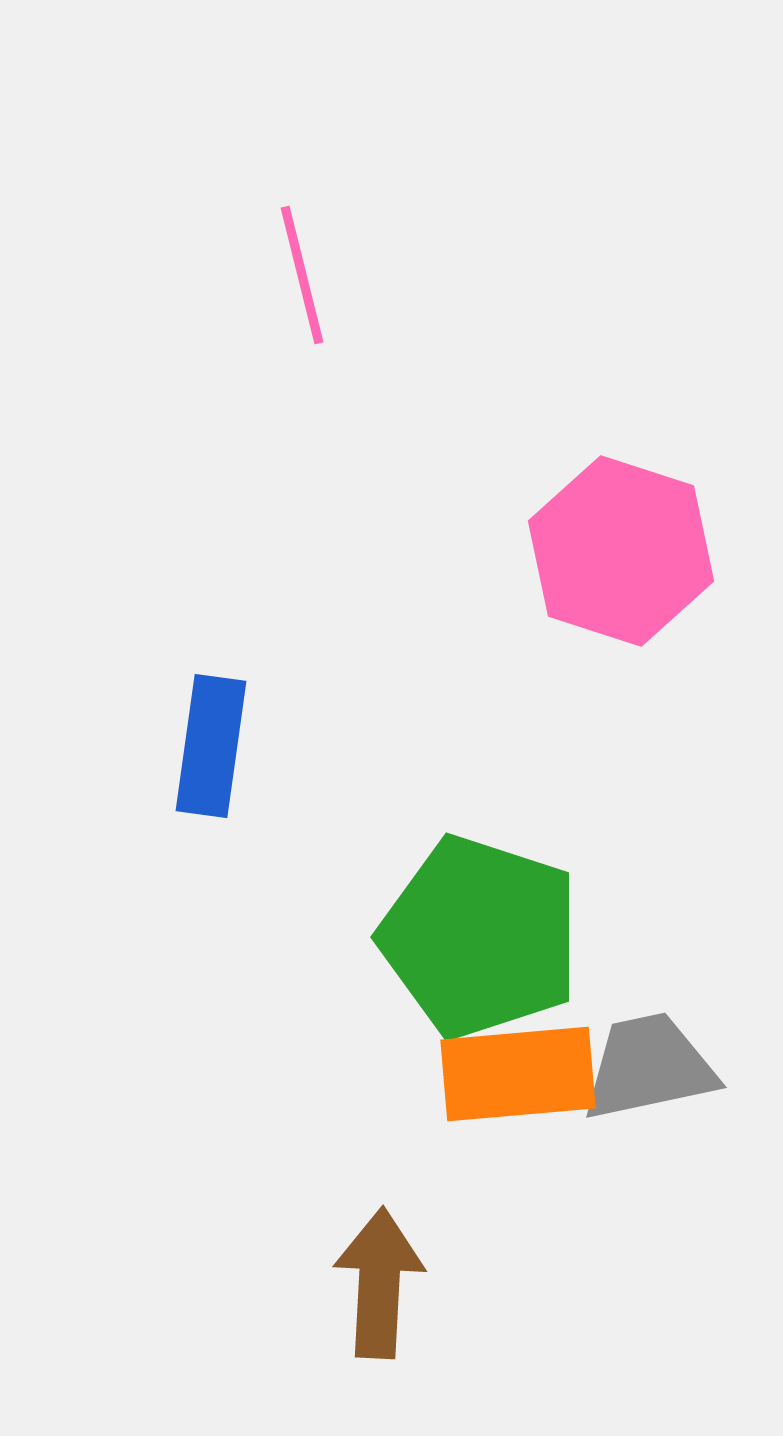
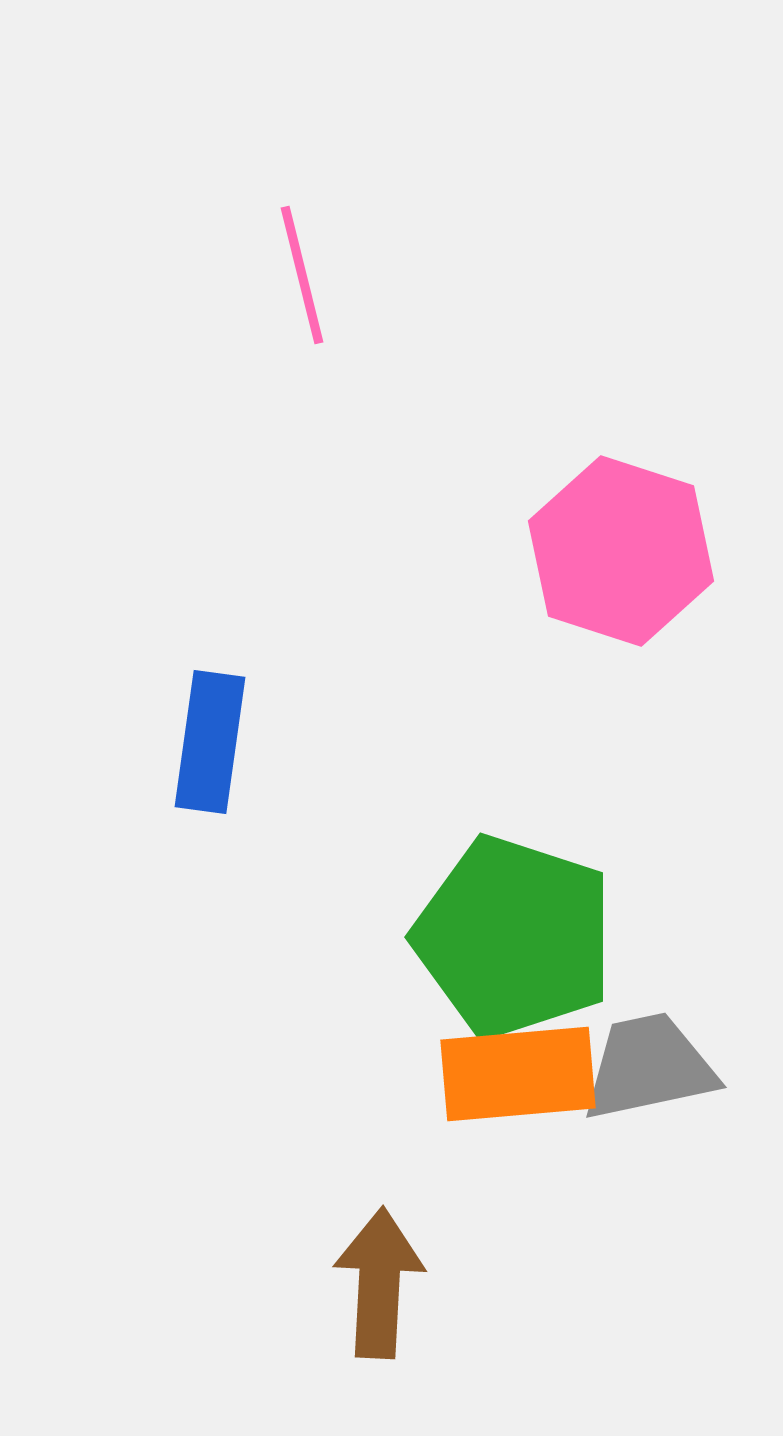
blue rectangle: moved 1 px left, 4 px up
green pentagon: moved 34 px right
